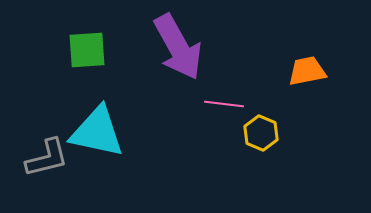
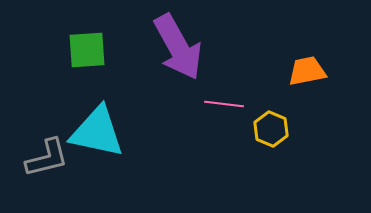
yellow hexagon: moved 10 px right, 4 px up
